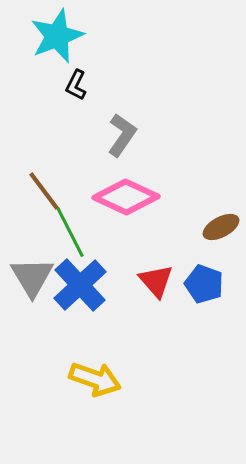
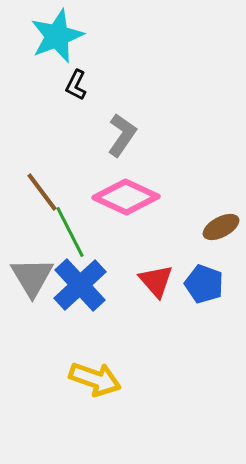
brown line: moved 2 px left, 1 px down
